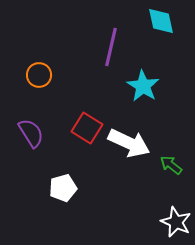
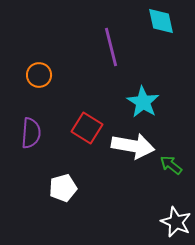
purple line: rotated 27 degrees counterclockwise
cyan star: moved 16 px down
purple semicircle: rotated 36 degrees clockwise
white arrow: moved 4 px right, 3 px down; rotated 15 degrees counterclockwise
